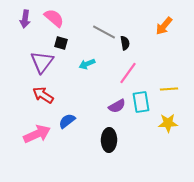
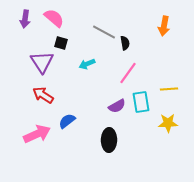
orange arrow: rotated 30 degrees counterclockwise
purple triangle: rotated 10 degrees counterclockwise
